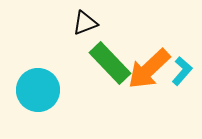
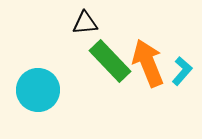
black triangle: rotated 16 degrees clockwise
green rectangle: moved 2 px up
orange arrow: moved 1 px left, 6 px up; rotated 111 degrees clockwise
